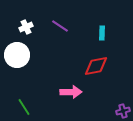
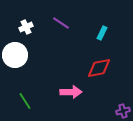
purple line: moved 1 px right, 3 px up
cyan rectangle: rotated 24 degrees clockwise
white circle: moved 2 px left
red diamond: moved 3 px right, 2 px down
green line: moved 1 px right, 6 px up
